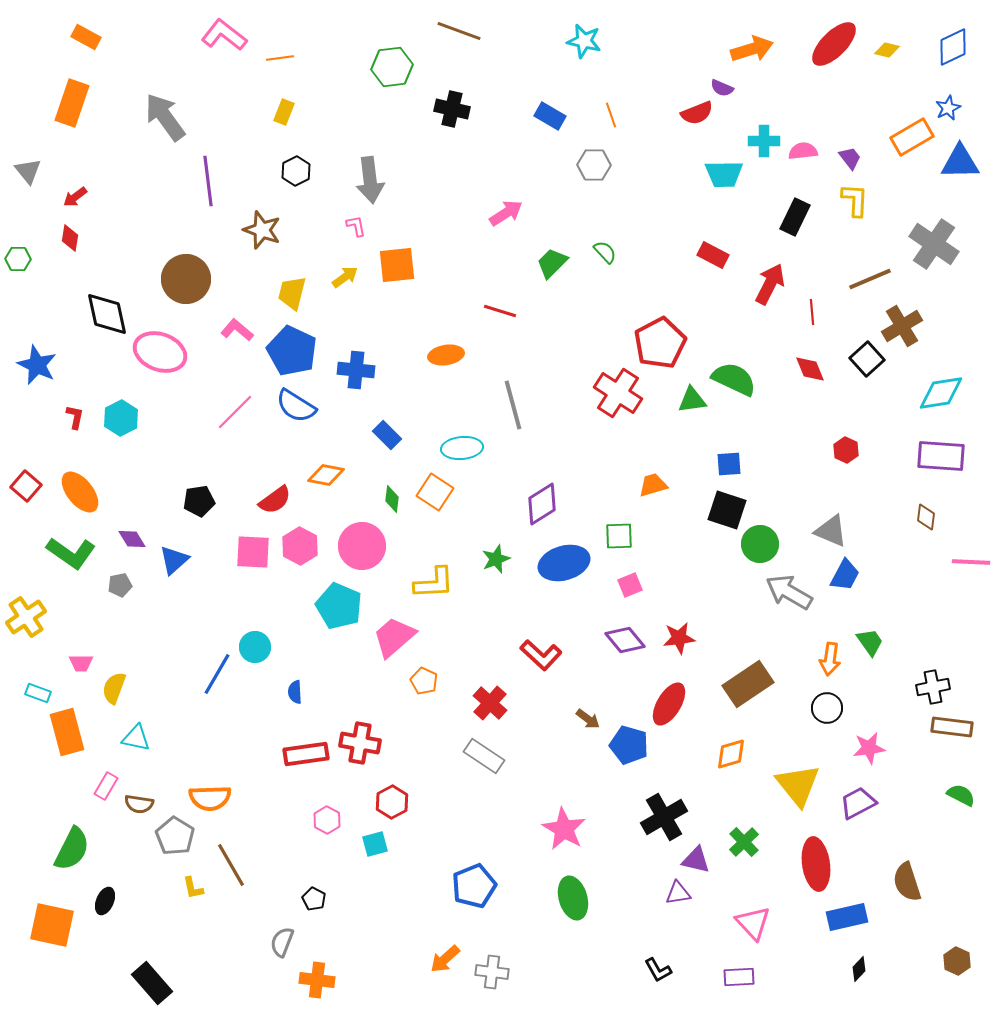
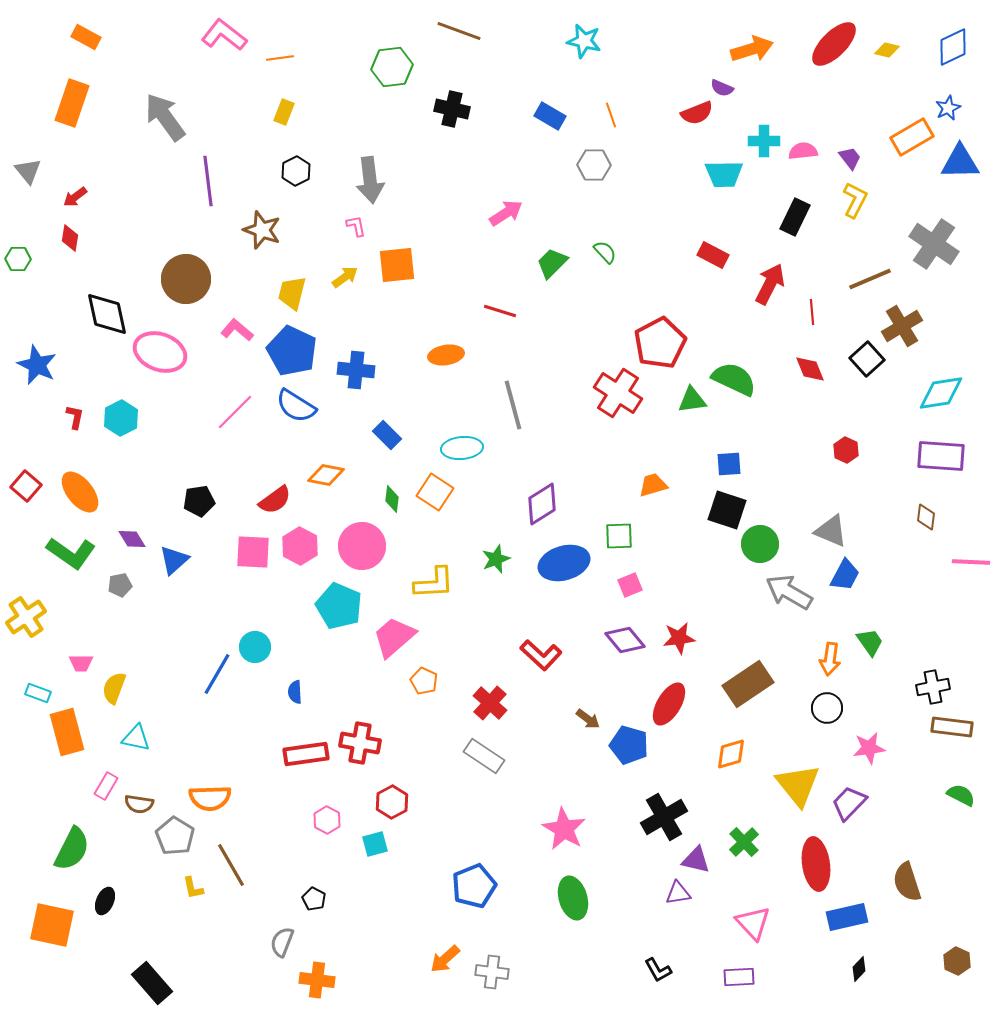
yellow L-shape at (855, 200): rotated 24 degrees clockwise
purple trapezoid at (858, 803): moved 9 px left; rotated 18 degrees counterclockwise
